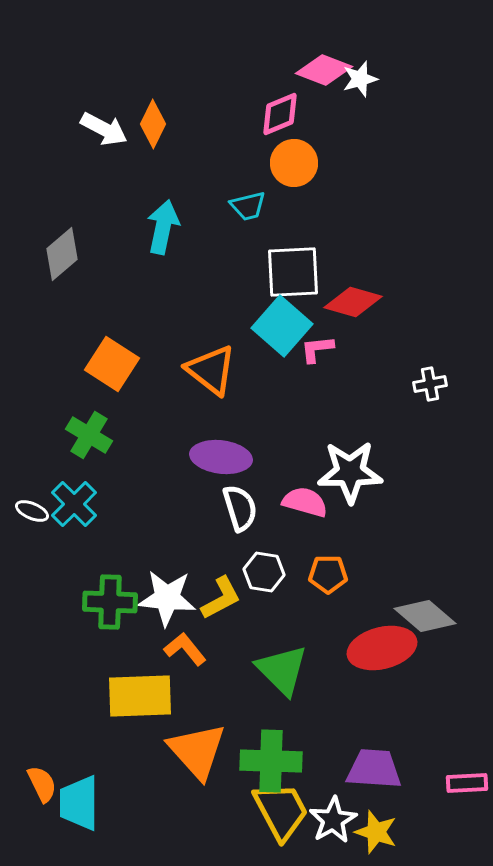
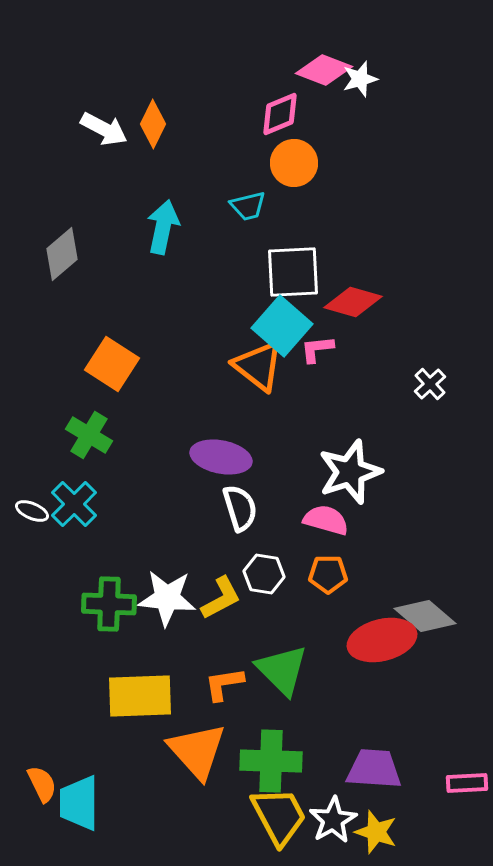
orange triangle at (211, 370): moved 47 px right, 4 px up
white cross at (430, 384): rotated 32 degrees counterclockwise
purple ellipse at (221, 457): rotated 4 degrees clockwise
white star at (350, 472): rotated 18 degrees counterclockwise
pink semicircle at (305, 502): moved 21 px right, 18 px down
white hexagon at (264, 572): moved 2 px down
green cross at (110, 602): moved 1 px left, 2 px down
red ellipse at (382, 648): moved 8 px up
orange L-shape at (185, 649): moved 39 px right, 35 px down; rotated 60 degrees counterclockwise
yellow trapezoid at (281, 811): moved 2 px left, 5 px down
